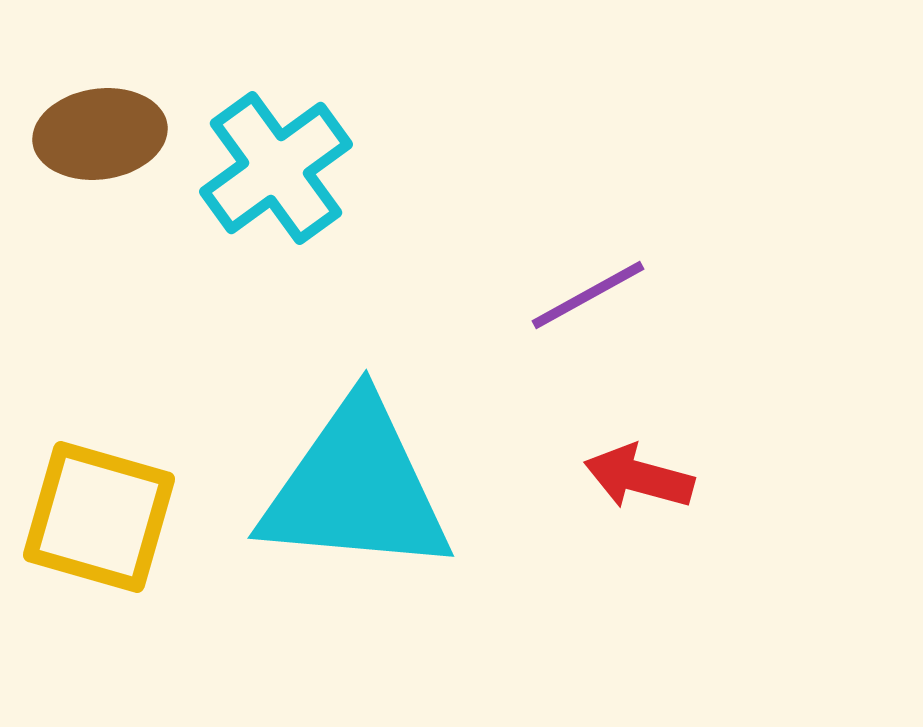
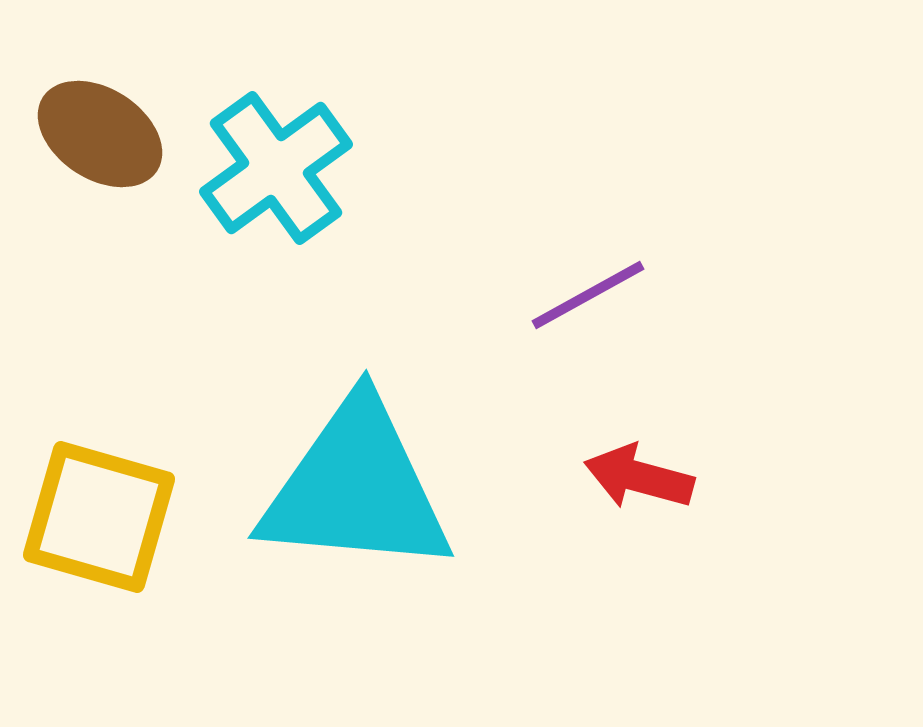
brown ellipse: rotated 41 degrees clockwise
